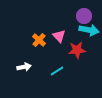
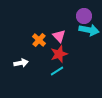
red star: moved 18 px left, 4 px down; rotated 12 degrees counterclockwise
white arrow: moved 3 px left, 4 px up
